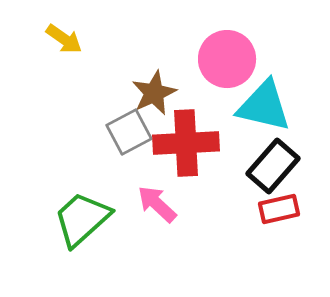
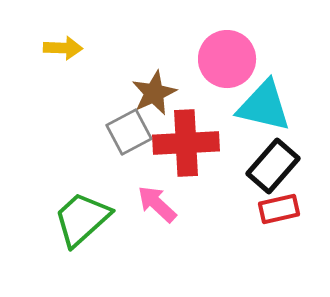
yellow arrow: moved 1 px left, 9 px down; rotated 33 degrees counterclockwise
